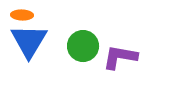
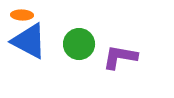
blue triangle: rotated 33 degrees counterclockwise
green circle: moved 4 px left, 2 px up
